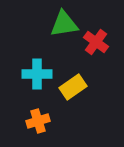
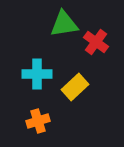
yellow rectangle: moved 2 px right; rotated 8 degrees counterclockwise
